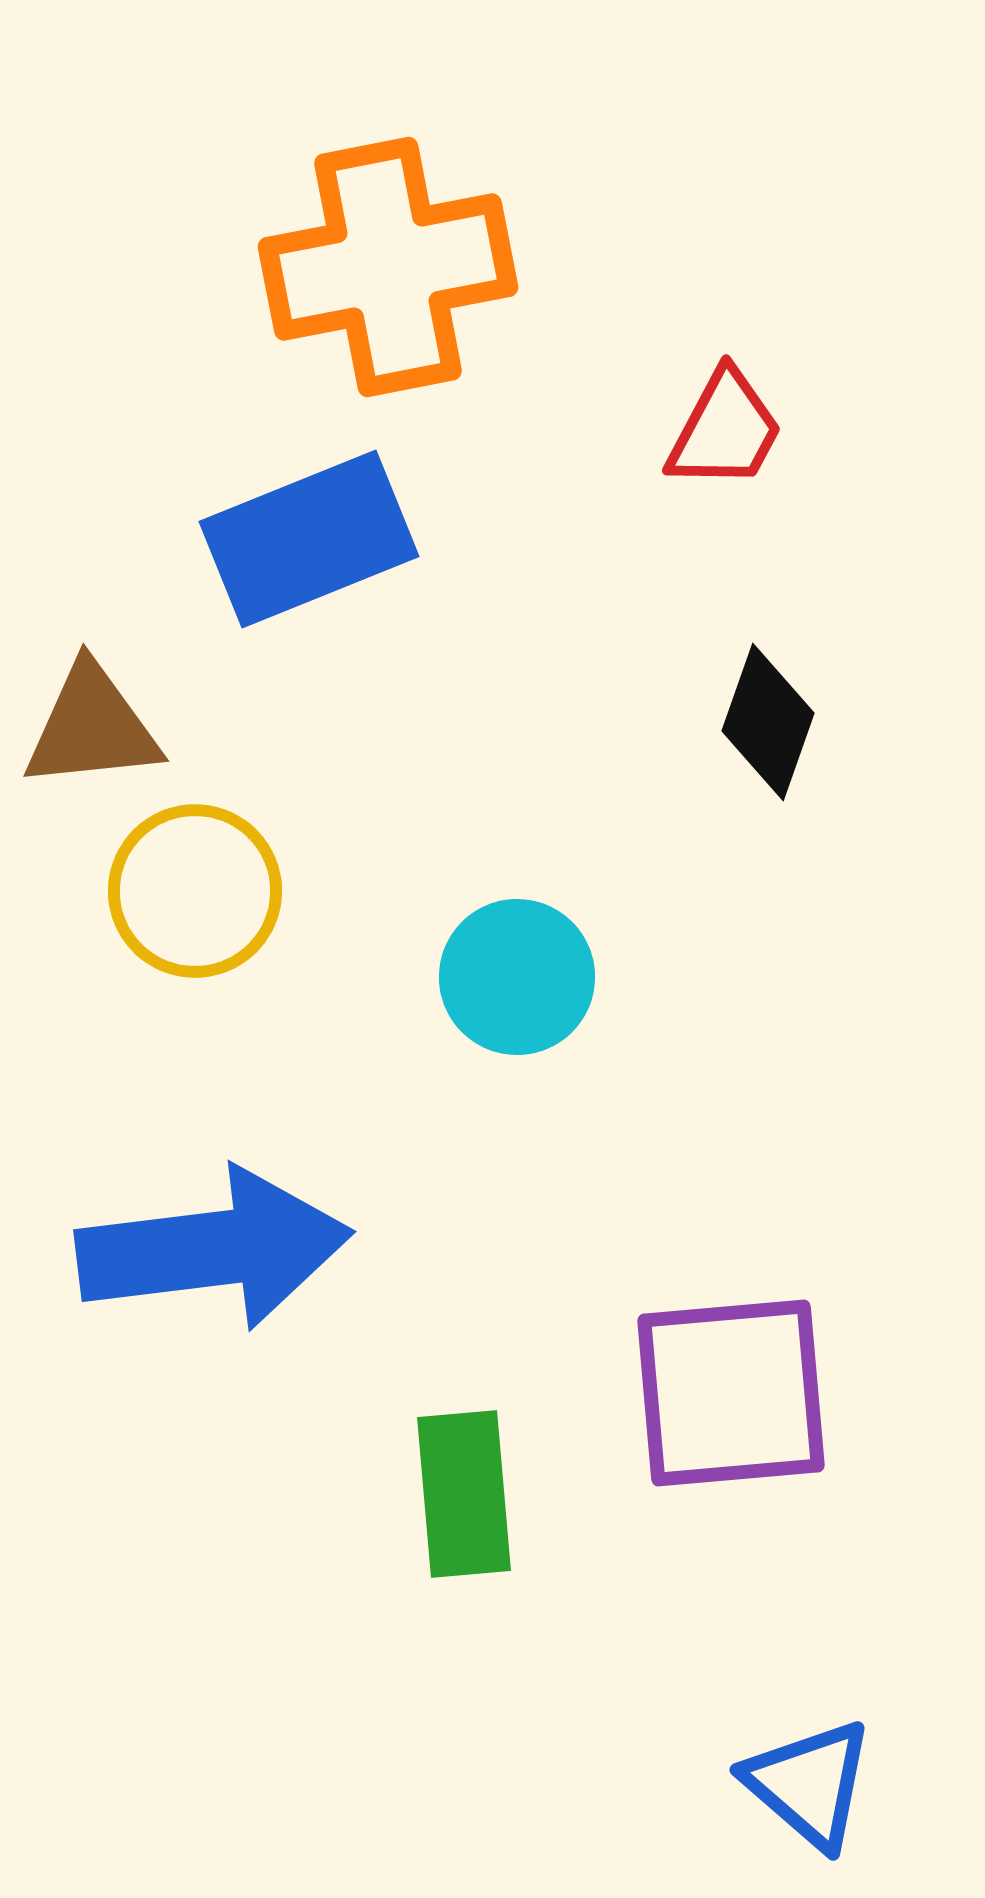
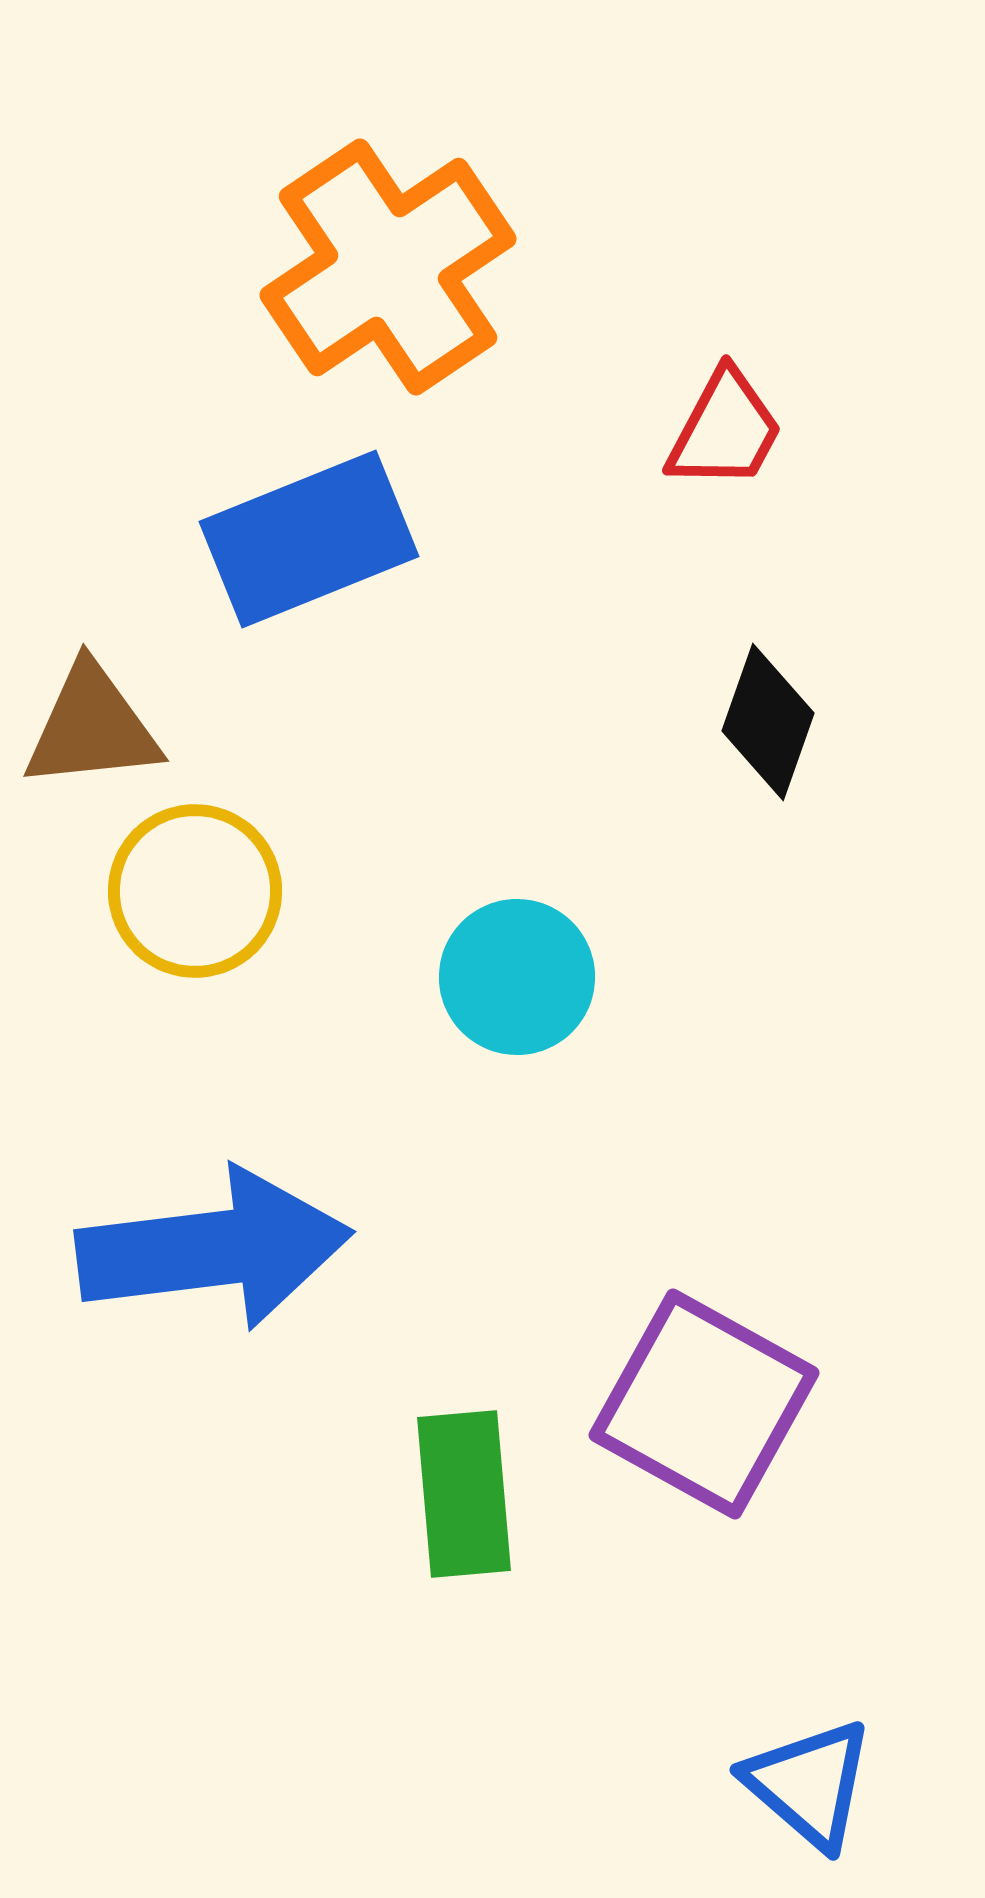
orange cross: rotated 23 degrees counterclockwise
purple square: moved 27 px left, 11 px down; rotated 34 degrees clockwise
